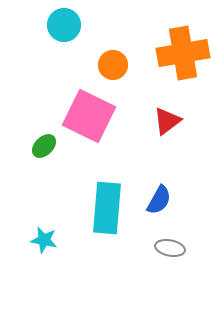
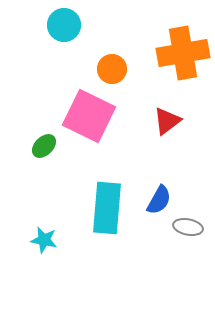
orange circle: moved 1 px left, 4 px down
gray ellipse: moved 18 px right, 21 px up
